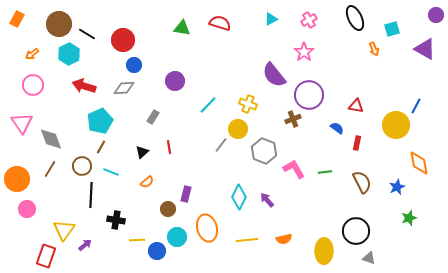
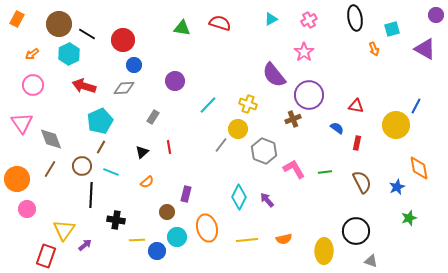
black ellipse at (355, 18): rotated 15 degrees clockwise
orange diamond at (419, 163): moved 5 px down
brown circle at (168, 209): moved 1 px left, 3 px down
gray triangle at (369, 258): moved 2 px right, 3 px down
